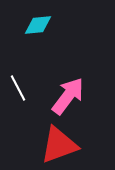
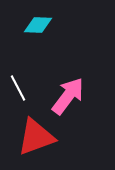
cyan diamond: rotated 8 degrees clockwise
red triangle: moved 23 px left, 8 px up
